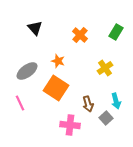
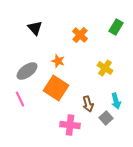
green rectangle: moved 5 px up
yellow cross: rotated 21 degrees counterclockwise
pink line: moved 4 px up
